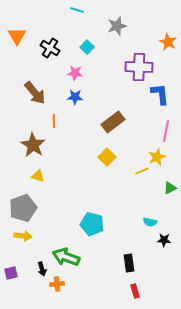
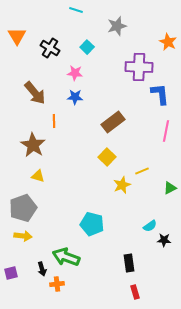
cyan line: moved 1 px left
yellow star: moved 35 px left, 28 px down
cyan semicircle: moved 4 px down; rotated 48 degrees counterclockwise
red rectangle: moved 1 px down
